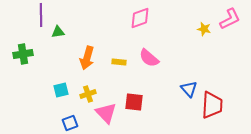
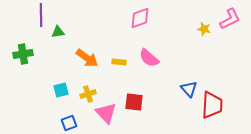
orange arrow: rotated 70 degrees counterclockwise
blue square: moved 1 px left
